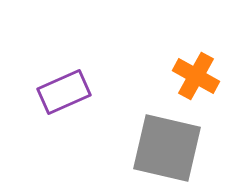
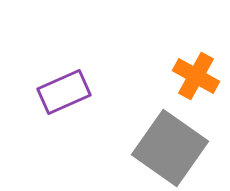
gray square: moved 3 px right; rotated 22 degrees clockwise
